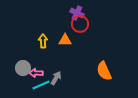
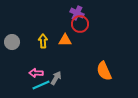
gray circle: moved 11 px left, 26 px up
